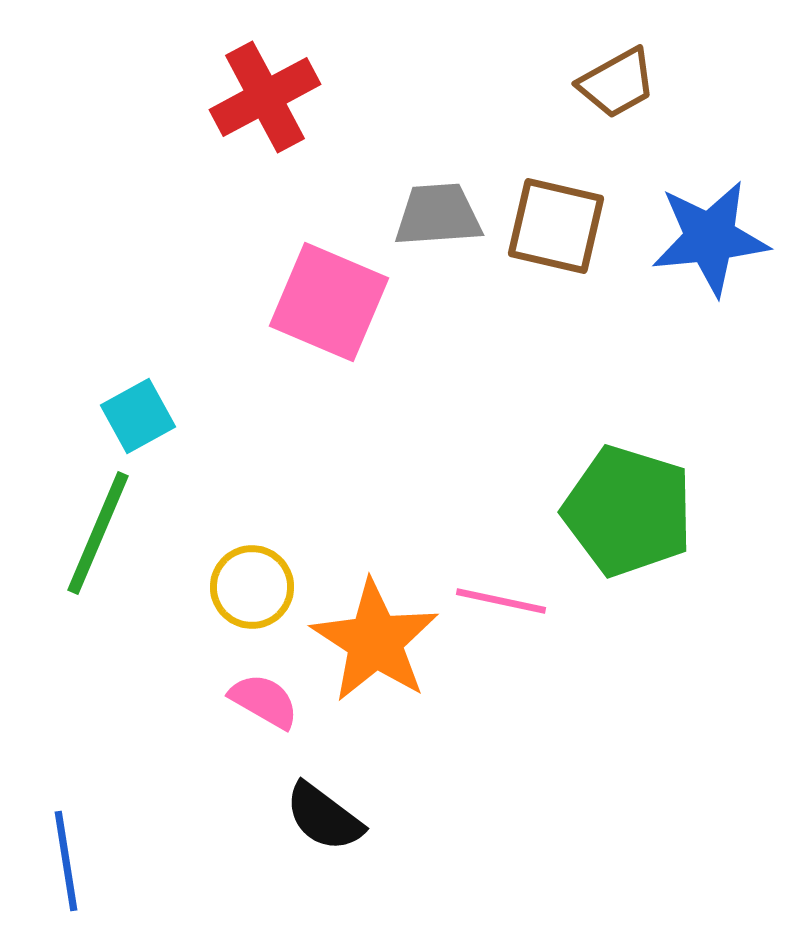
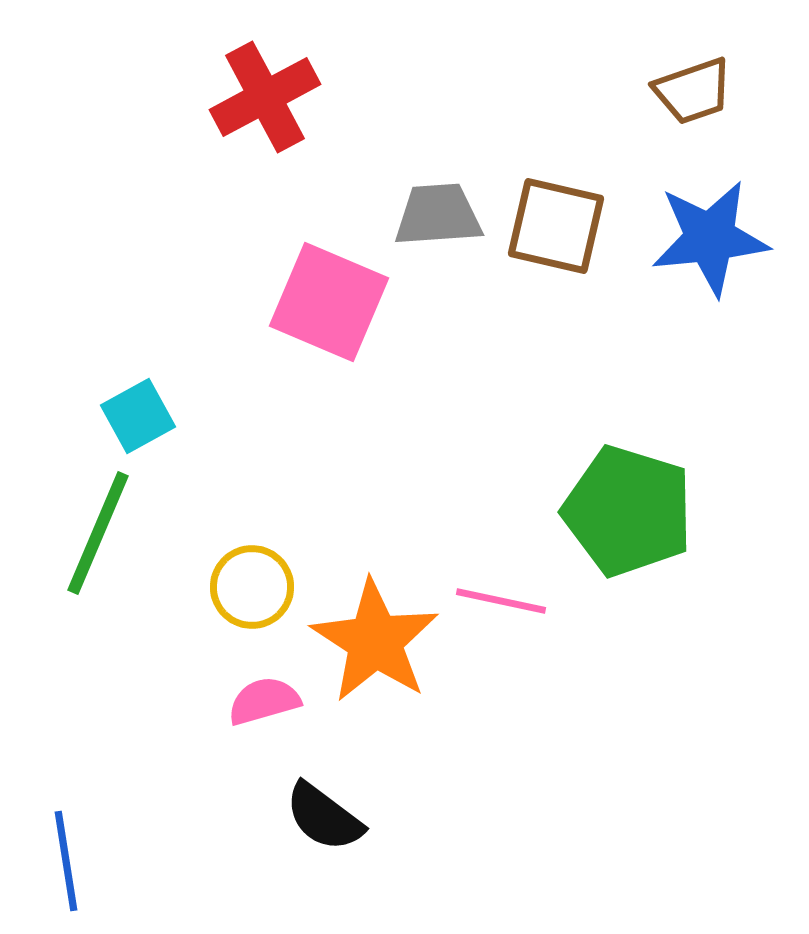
brown trapezoid: moved 76 px right, 8 px down; rotated 10 degrees clockwise
pink semicircle: rotated 46 degrees counterclockwise
